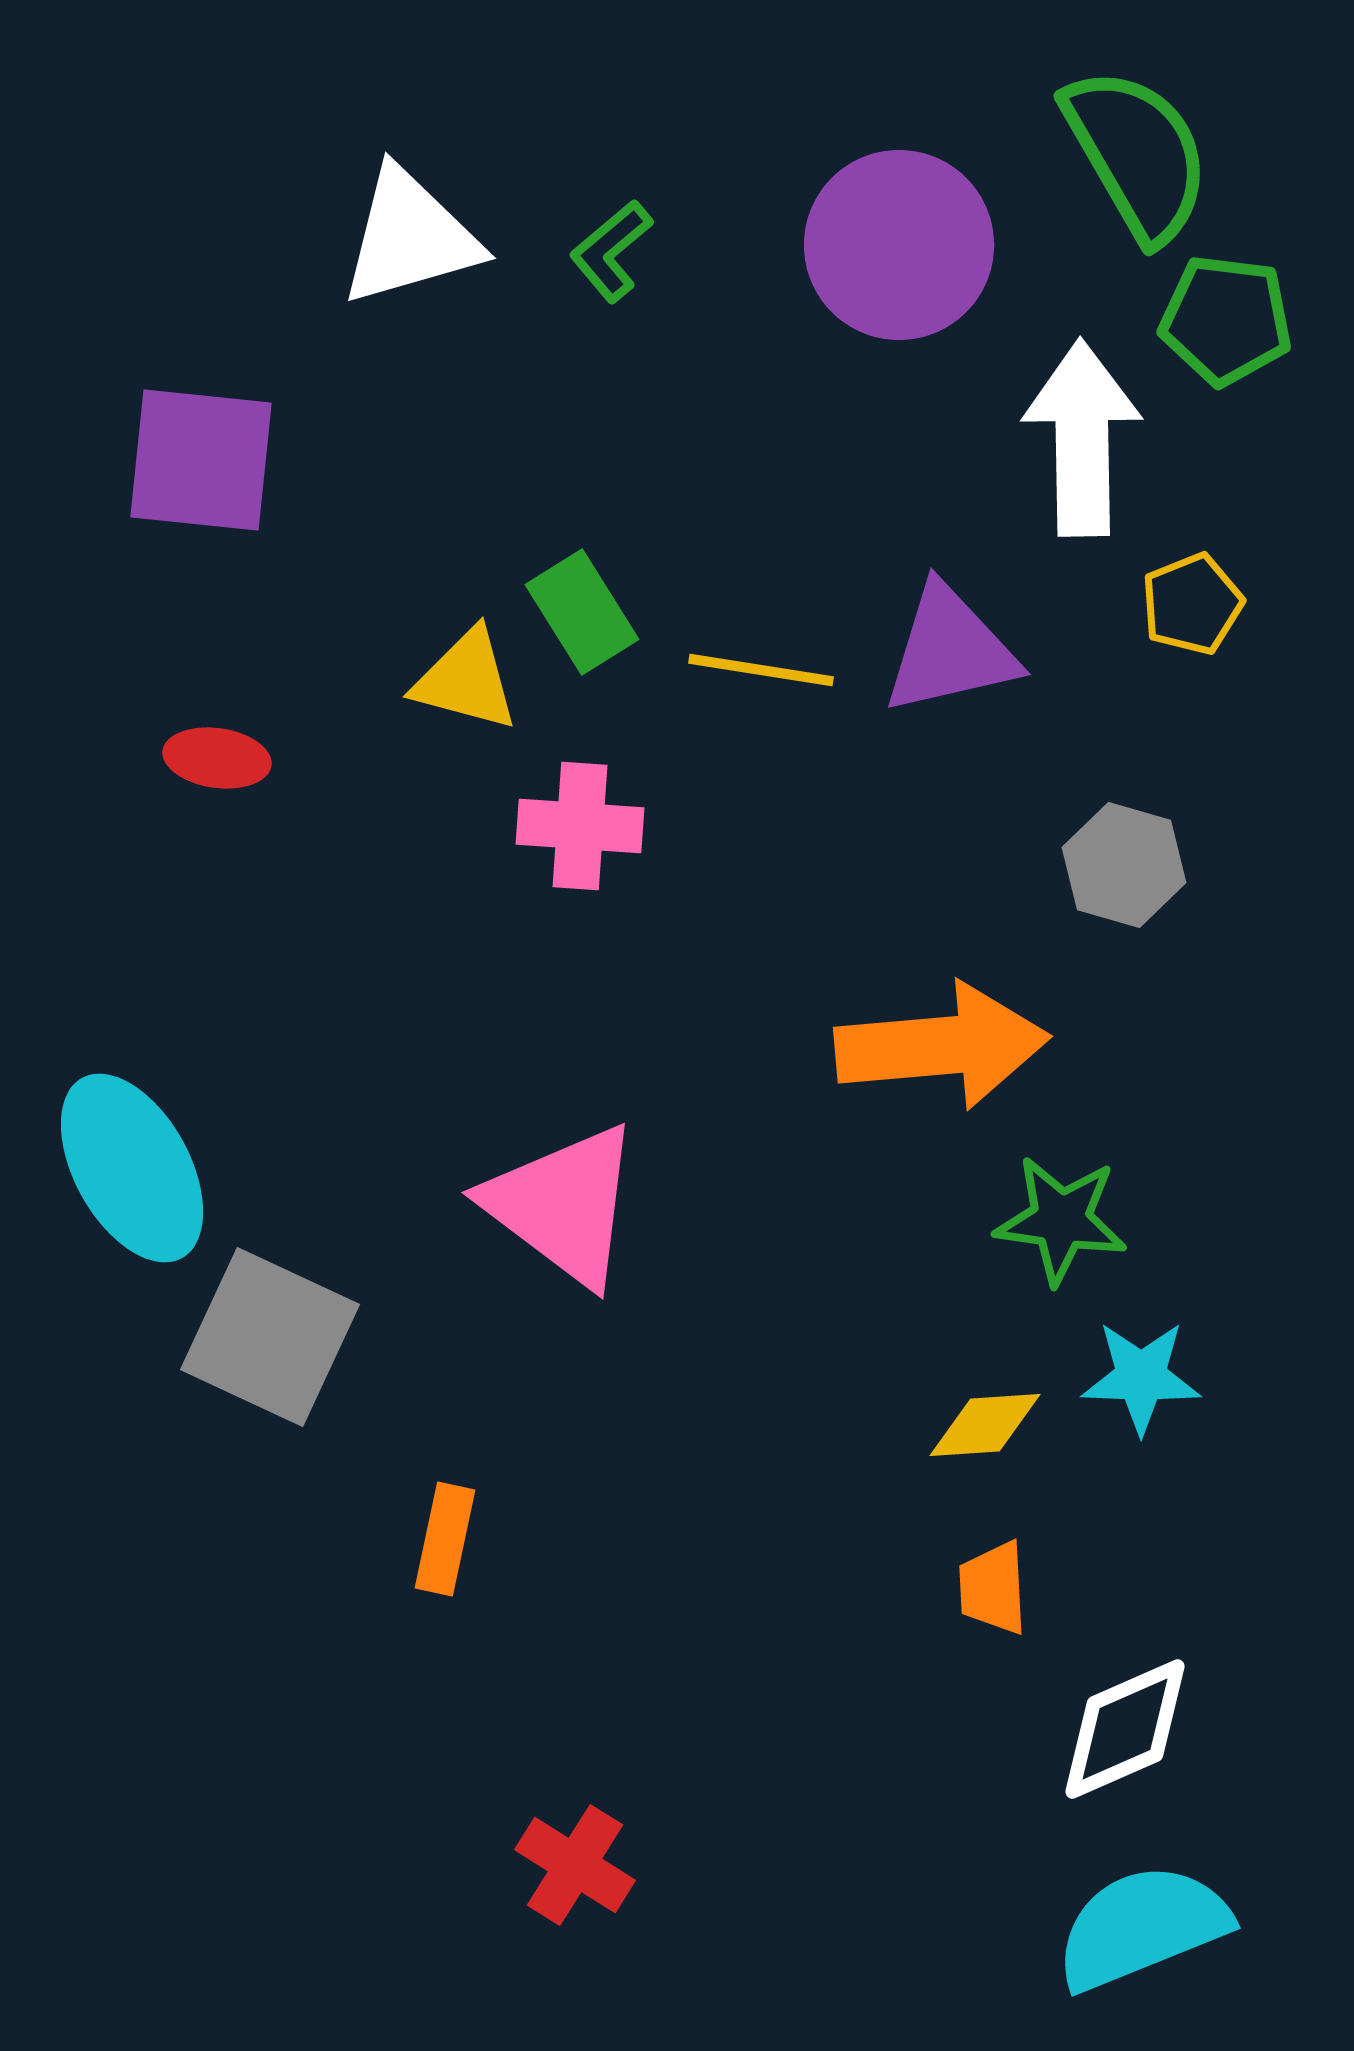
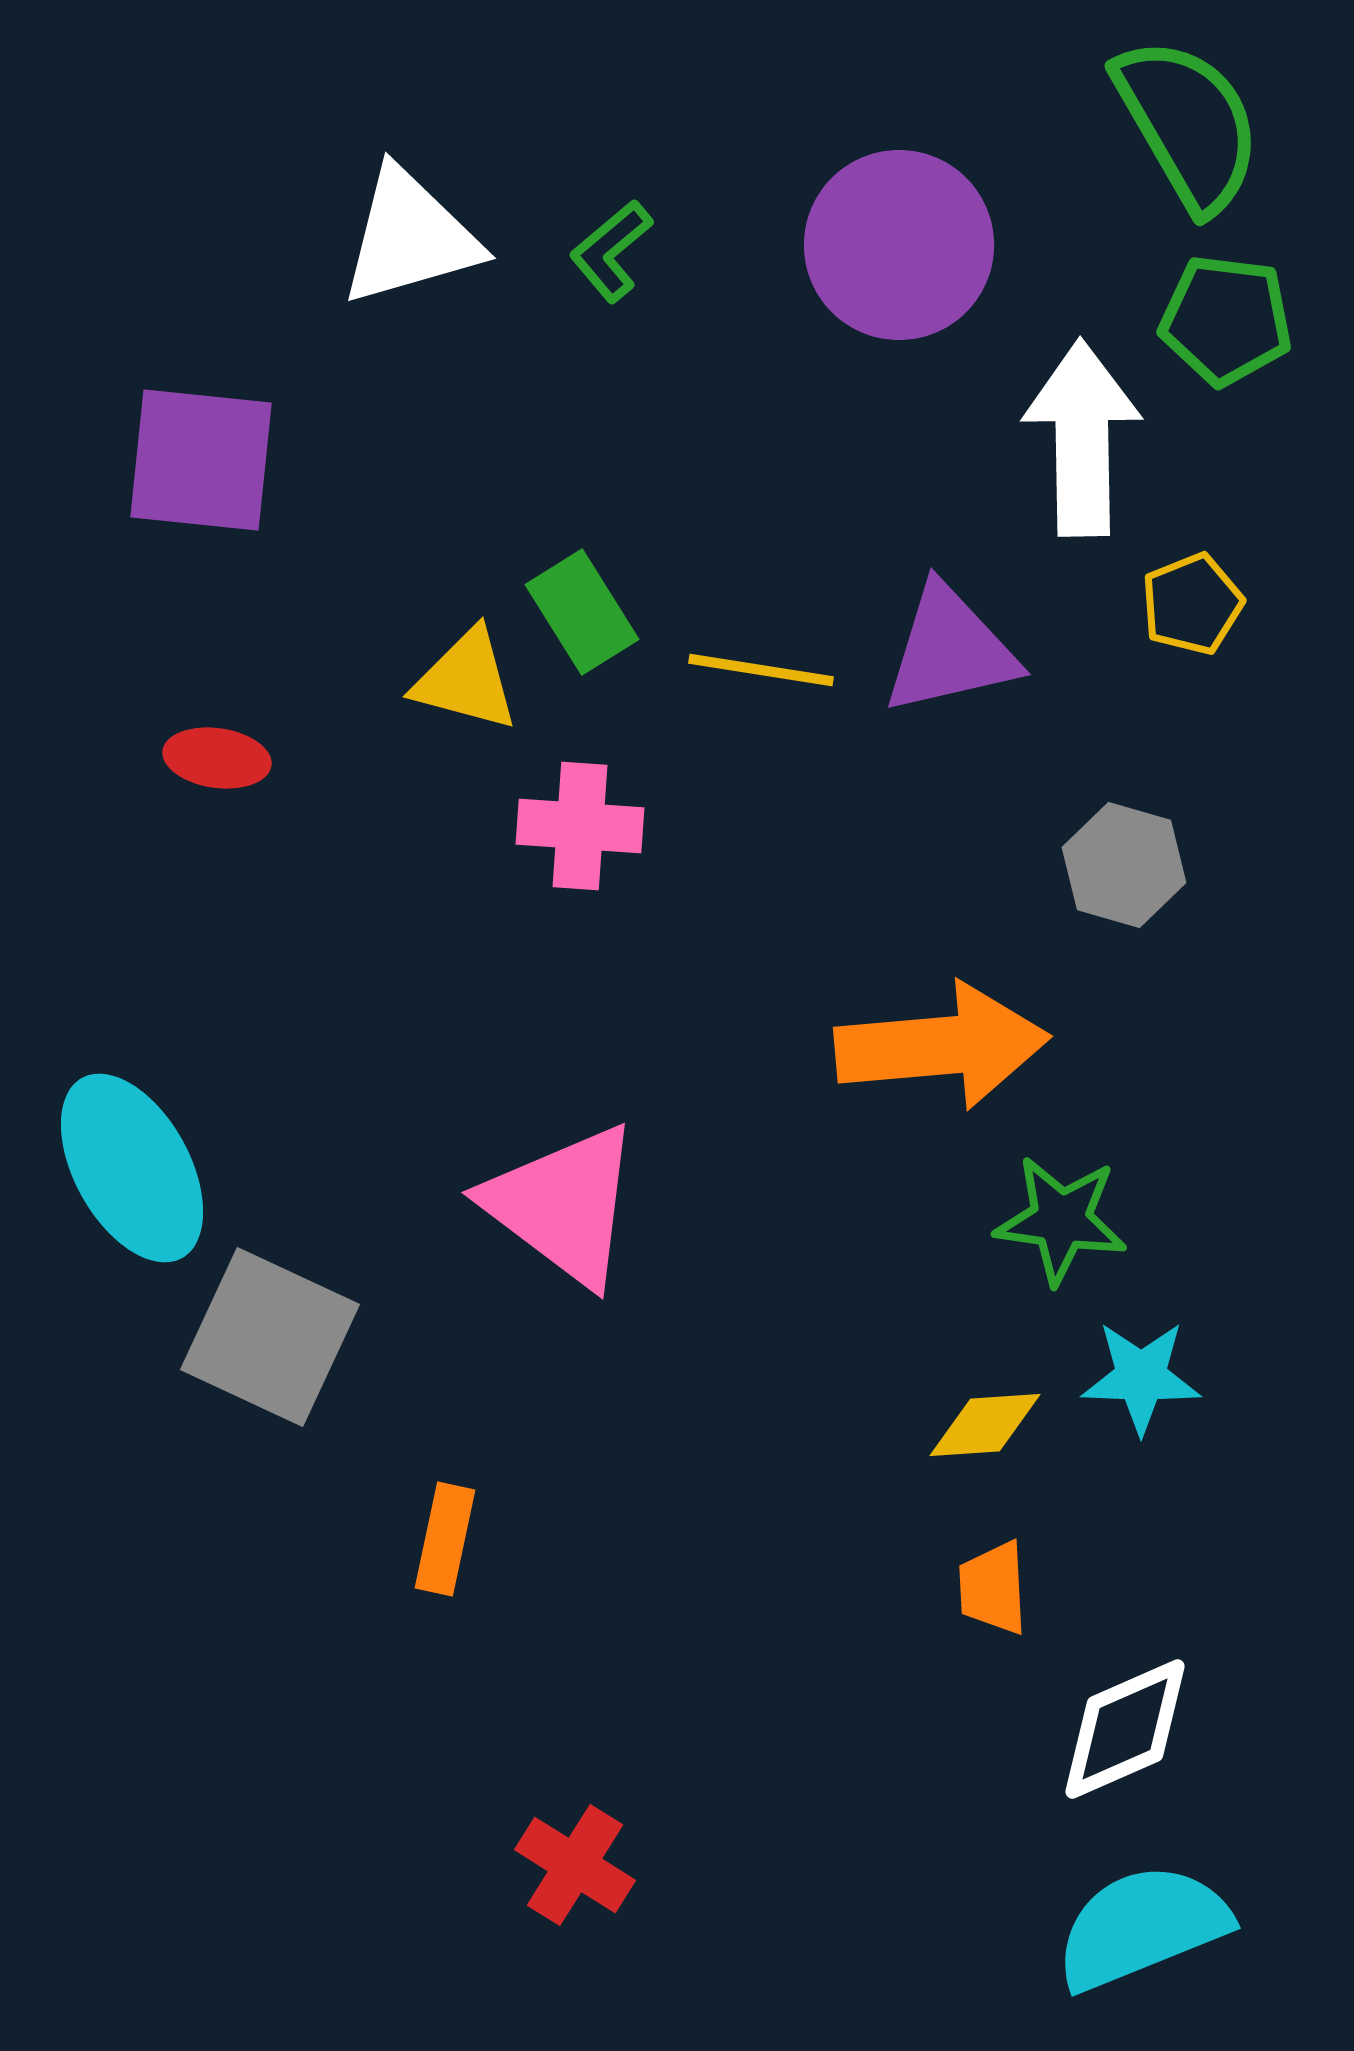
green semicircle: moved 51 px right, 30 px up
